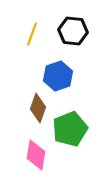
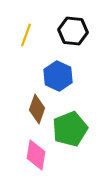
yellow line: moved 6 px left, 1 px down
blue hexagon: rotated 16 degrees counterclockwise
brown diamond: moved 1 px left, 1 px down
